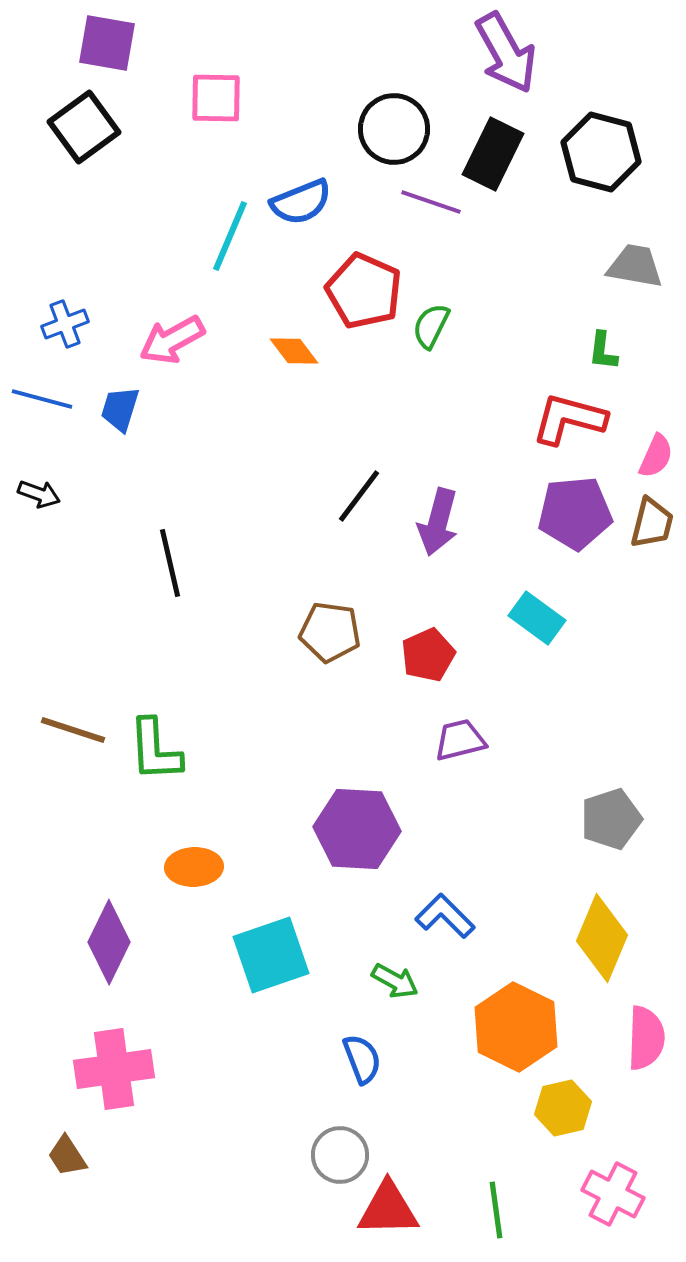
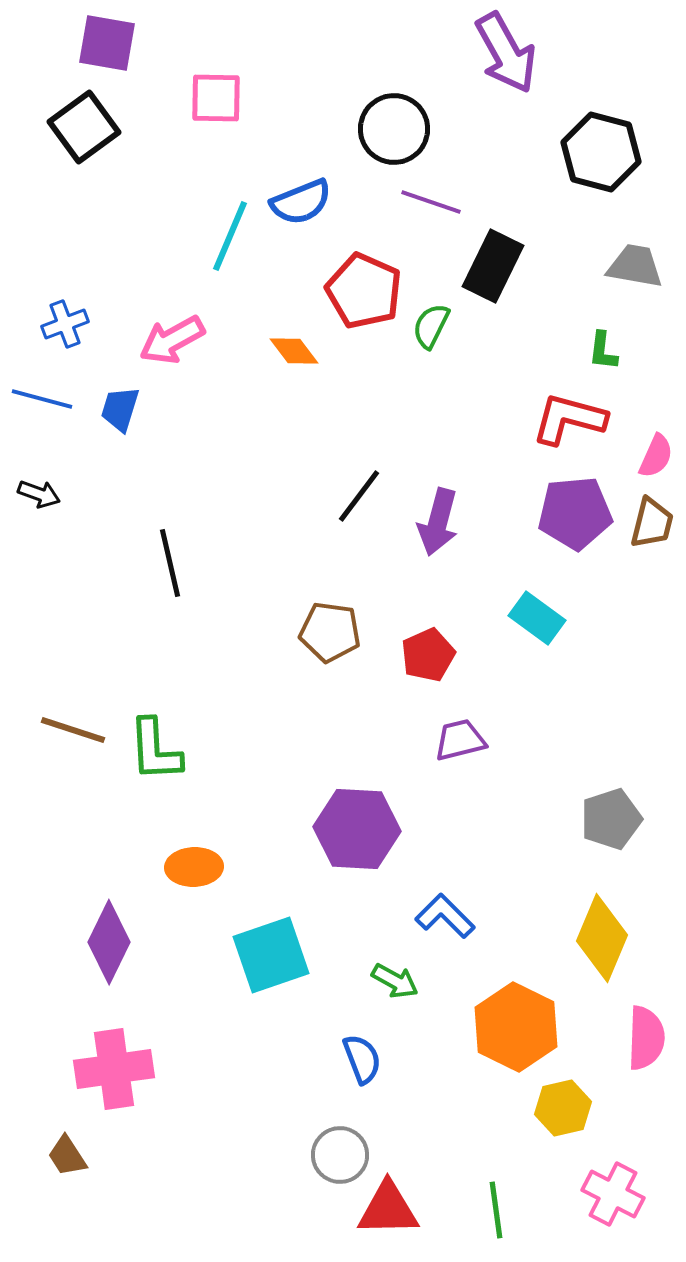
black rectangle at (493, 154): moved 112 px down
